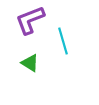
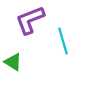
green triangle: moved 17 px left, 1 px up
